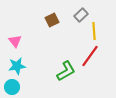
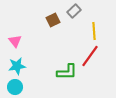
gray rectangle: moved 7 px left, 4 px up
brown square: moved 1 px right
green L-shape: moved 1 px right, 1 px down; rotated 30 degrees clockwise
cyan circle: moved 3 px right
